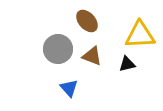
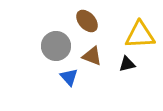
gray circle: moved 2 px left, 3 px up
blue triangle: moved 11 px up
